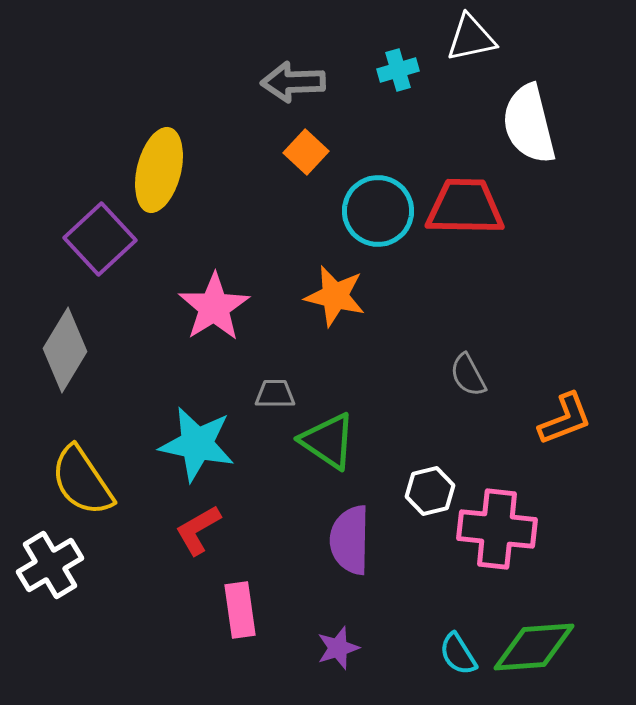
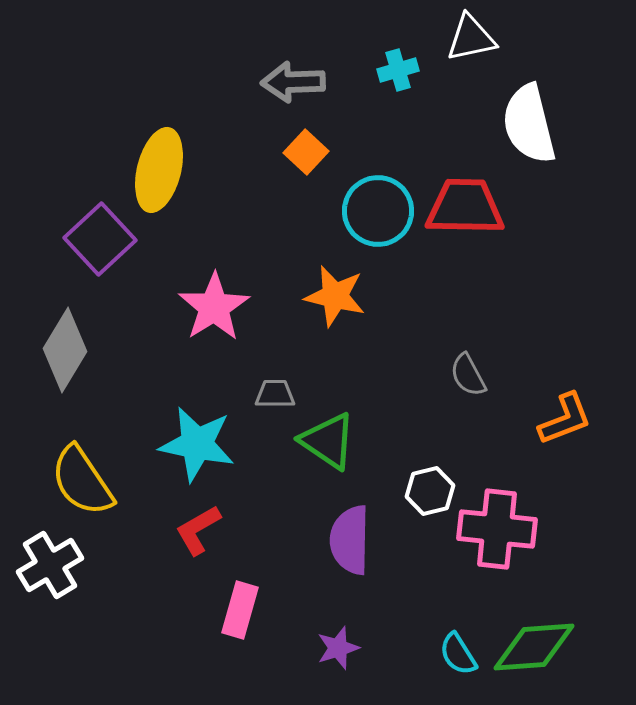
pink rectangle: rotated 24 degrees clockwise
